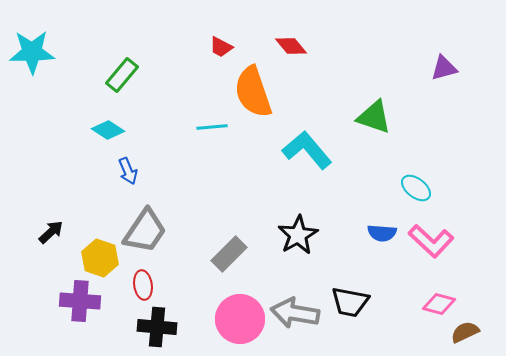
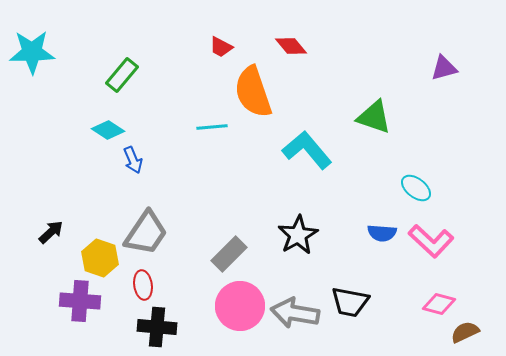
blue arrow: moved 5 px right, 11 px up
gray trapezoid: moved 1 px right, 2 px down
pink circle: moved 13 px up
